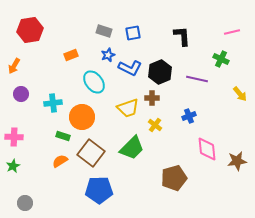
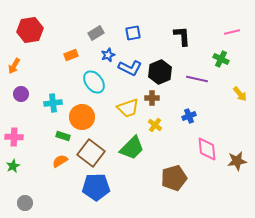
gray rectangle: moved 8 px left, 2 px down; rotated 49 degrees counterclockwise
blue pentagon: moved 3 px left, 3 px up
